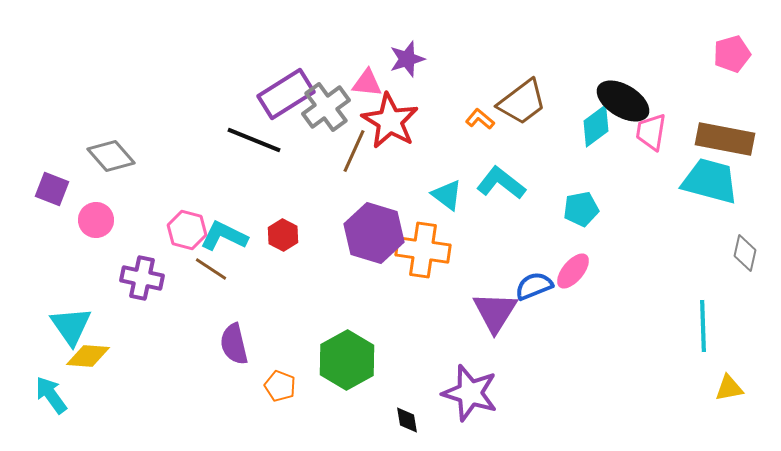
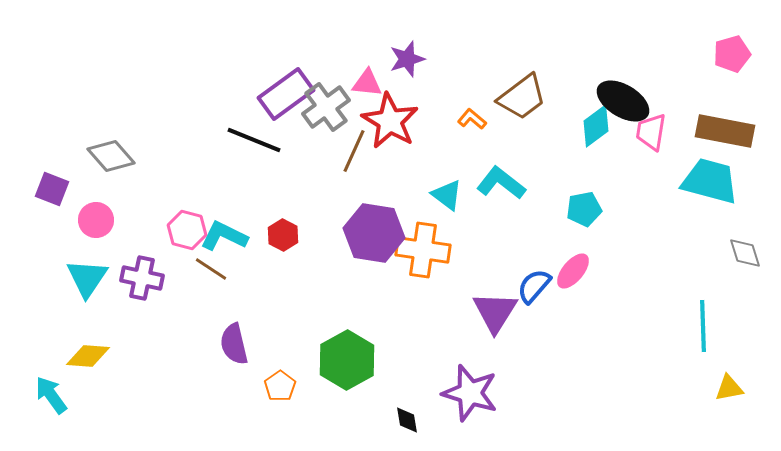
purple rectangle at (286, 94): rotated 4 degrees counterclockwise
brown trapezoid at (522, 102): moved 5 px up
orange L-shape at (480, 119): moved 8 px left
brown rectangle at (725, 139): moved 8 px up
cyan pentagon at (581, 209): moved 3 px right
purple hexagon at (374, 233): rotated 8 degrees counterclockwise
gray diamond at (745, 253): rotated 30 degrees counterclockwise
blue semicircle at (534, 286): rotated 27 degrees counterclockwise
cyan triangle at (71, 326): moved 16 px right, 48 px up; rotated 9 degrees clockwise
orange pentagon at (280, 386): rotated 16 degrees clockwise
